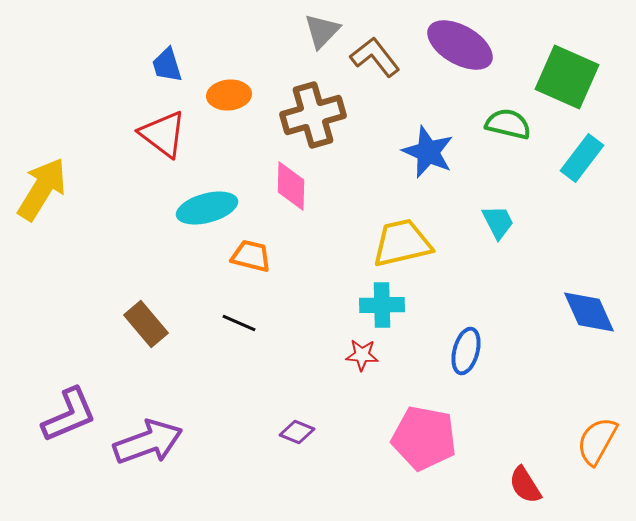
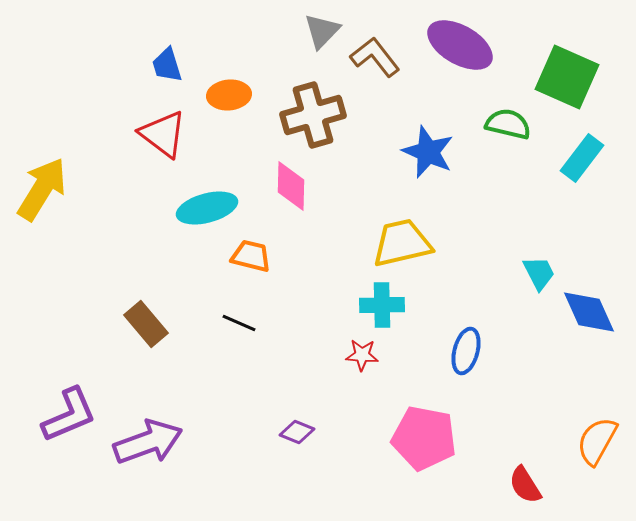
cyan trapezoid: moved 41 px right, 51 px down
